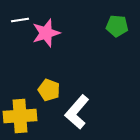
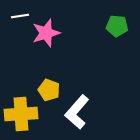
white line: moved 4 px up
yellow cross: moved 1 px right, 2 px up
